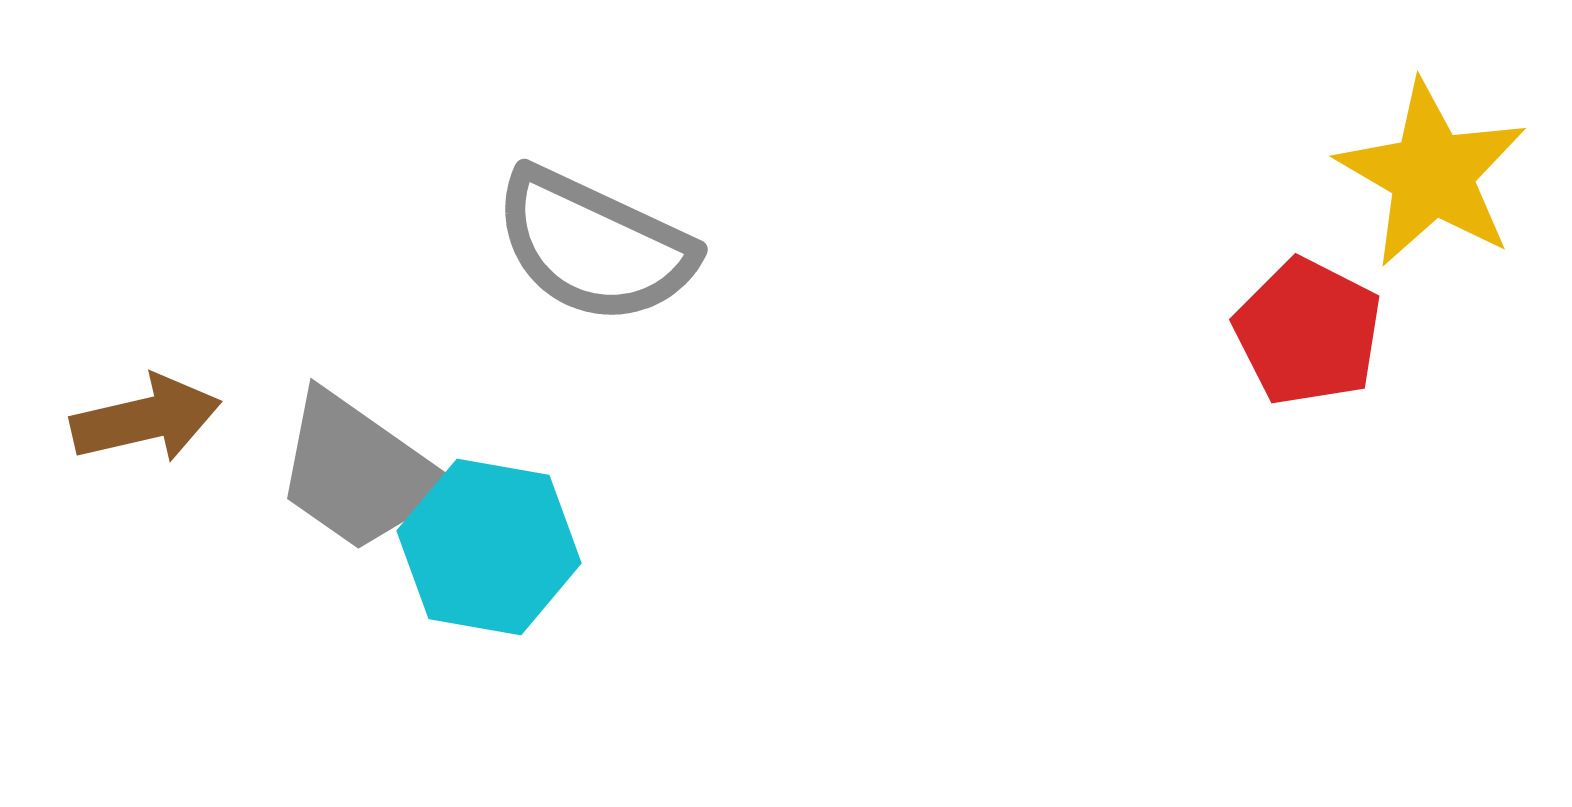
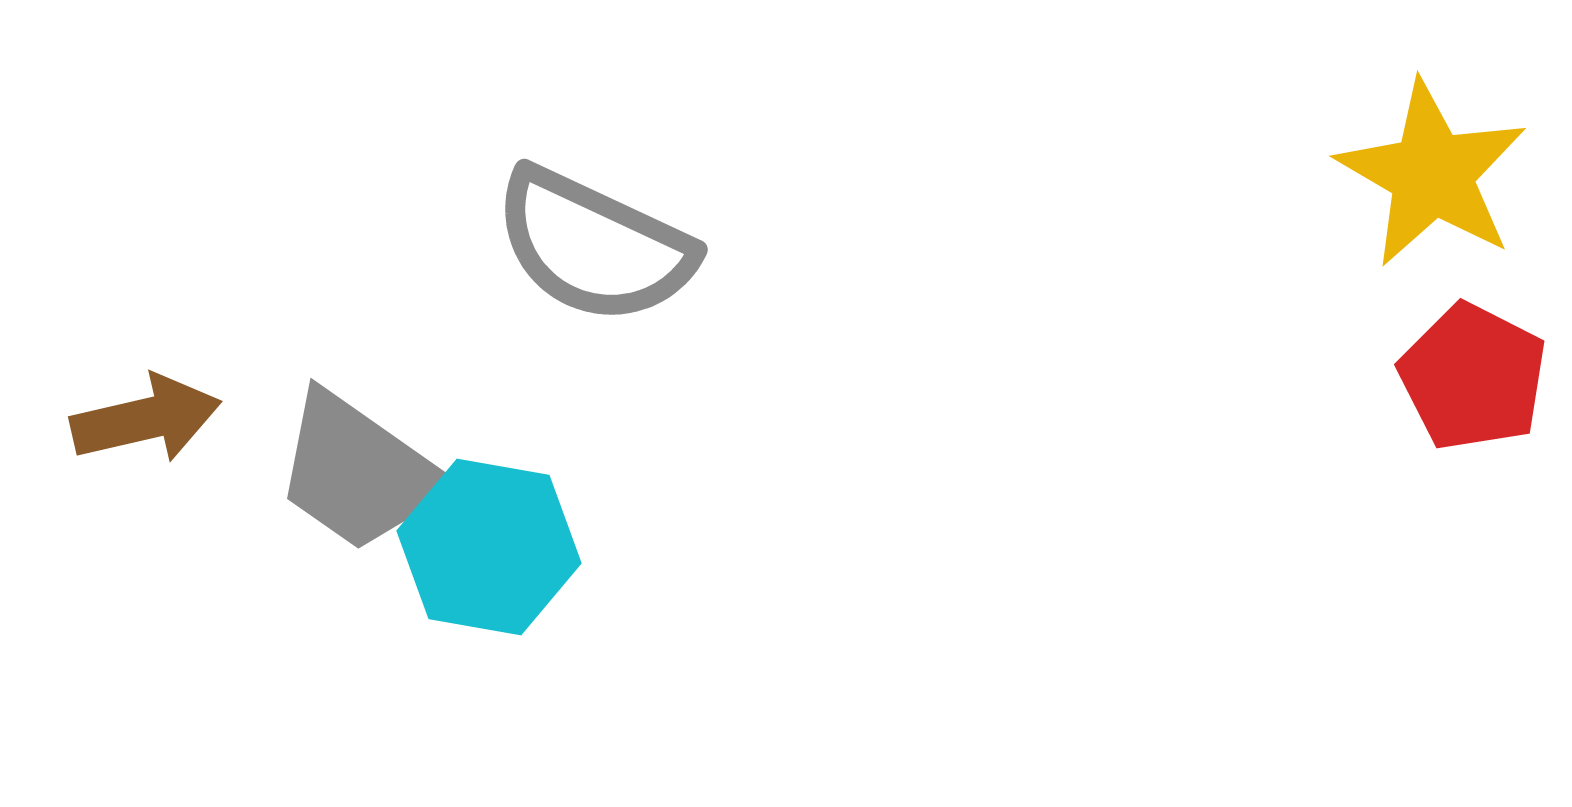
red pentagon: moved 165 px right, 45 px down
